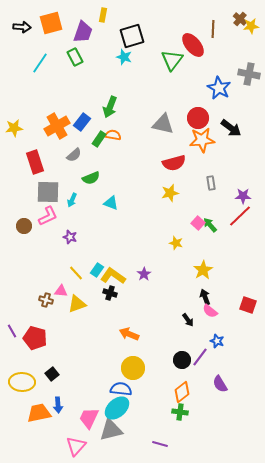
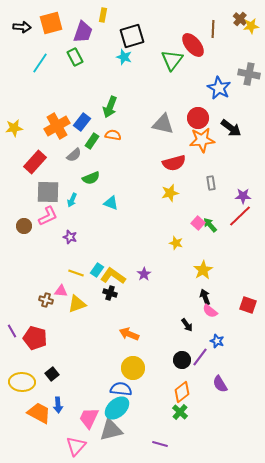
green rectangle at (99, 139): moved 7 px left, 2 px down
red rectangle at (35, 162): rotated 60 degrees clockwise
yellow line at (76, 273): rotated 28 degrees counterclockwise
black arrow at (188, 320): moved 1 px left, 5 px down
green cross at (180, 412): rotated 35 degrees clockwise
orange trapezoid at (39, 413): rotated 40 degrees clockwise
